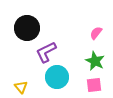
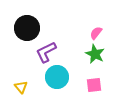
green star: moved 7 px up
